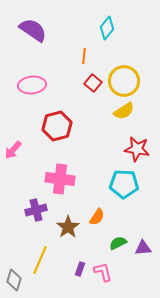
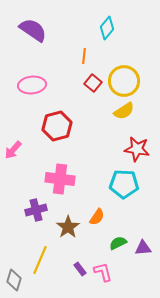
purple rectangle: rotated 56 degrees counterclockwise
